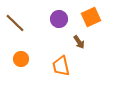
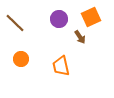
brown arrow: moved 1 px right, 5 px up
